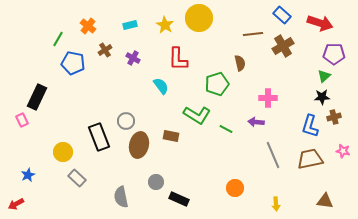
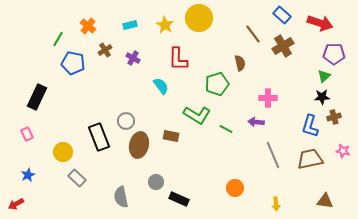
brown line at (253, 34): rotated 60 degrees clockwise
pink rectangle at (22, 120): moved 5 px right, 14 px down
